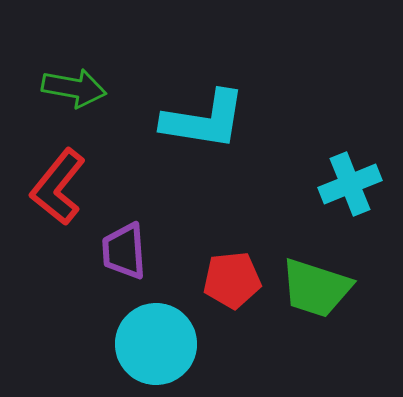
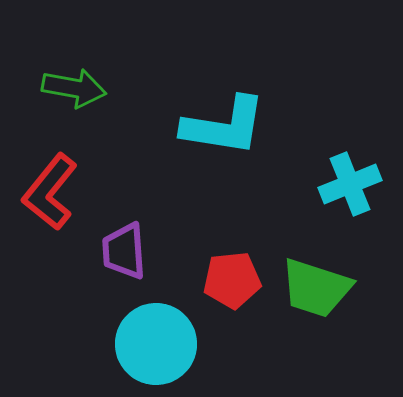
cyan L-shape: moved 20 px right, 6 px down
red L-shape: moved 8 px left, 5 px down
